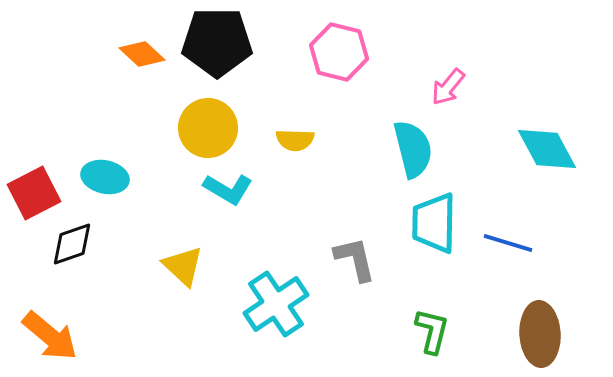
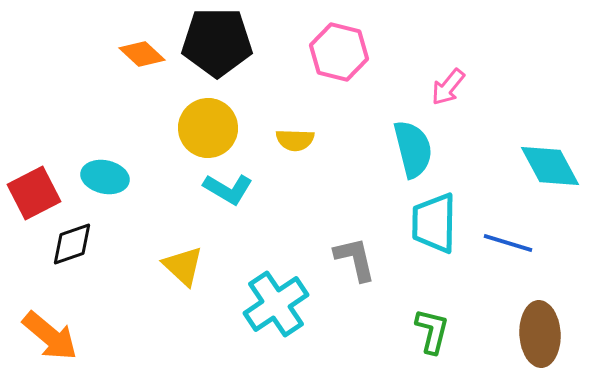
cyan diamond: moved 3 px right, 17 px down
